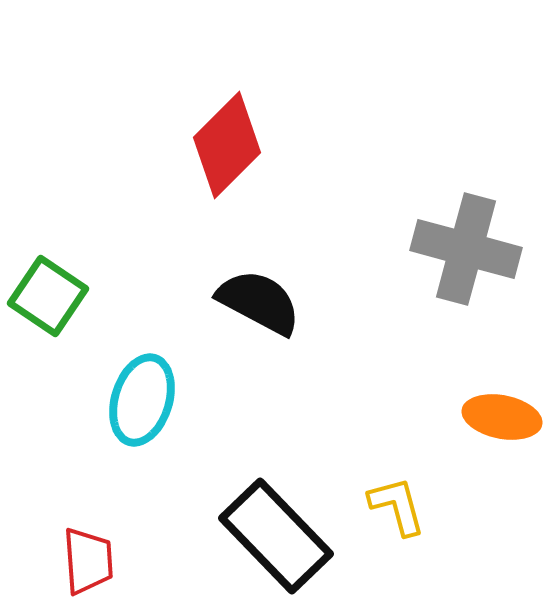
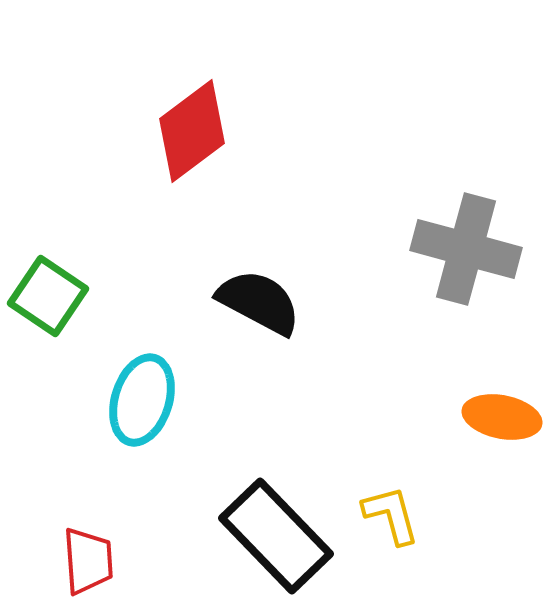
red diamond: moved 35 px left, 14 px up; rotated 8 degrees clockwise
yellow L-shape: moved 6 px left, 9 px down
